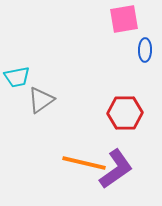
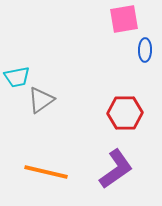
orange line: moved 38 px left, 9 px down
